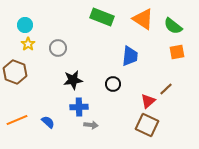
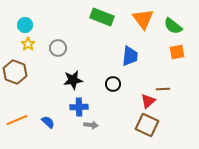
orange triangle: rotated 20 degrees clockwise
brown line: moved 3 px left; rotated 40 degrees clockwise
